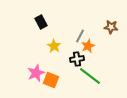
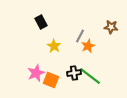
black cross: moved 3 px left, 14 px down
